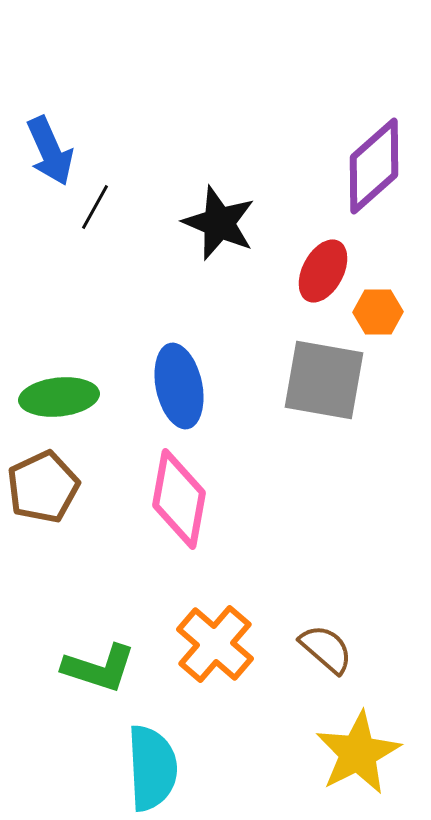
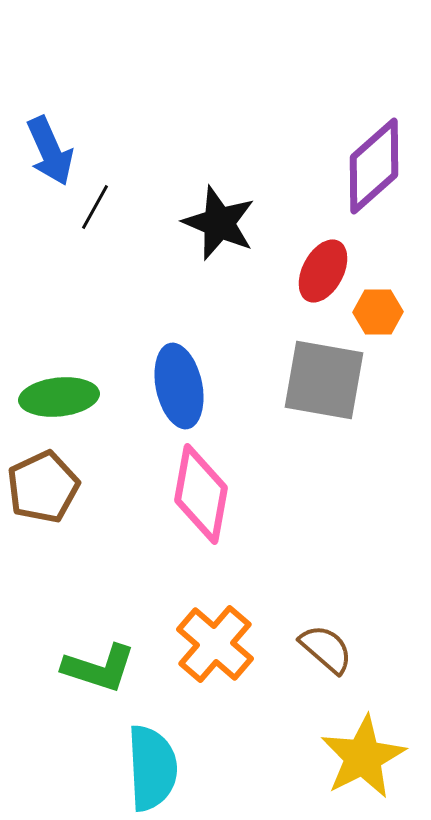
pink diamond: moved 22 px right, 5 px up
yellow star: moved 5 px right, 4 px down
